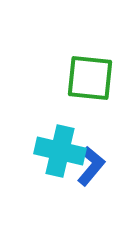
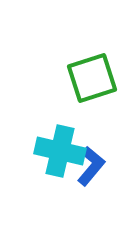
green square: moved 2 px right; rotated 24 degrees counterclockwise
